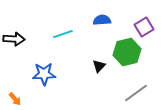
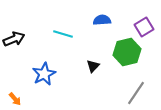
cyan line: rotated 36 degrees clockwise
black arrow: rotated 25 degrees counterclockwise
black triangle: moved 6 px left
blue star: rotated 25 degrees counterclockwise
gray line: rotated 20 degrees counterclockwise
